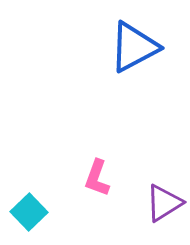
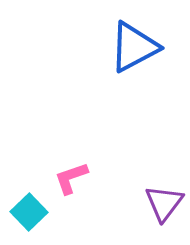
pink L-shape: moved 26 px left; rotated 51 degrees clockwise
purple triangle: rotated 21 degrees counterclockwise
